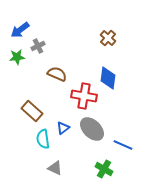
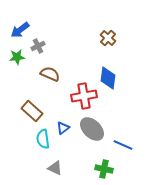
brown semicircle: moved 7 px left
red cross: rotated 20 degrees counterclockwise
green cross: rotated 18 degrees counterclockwise
